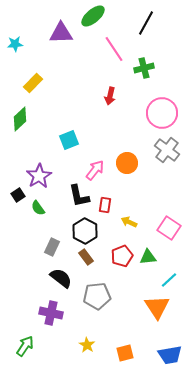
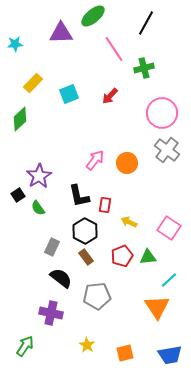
red arrow: rotated 30 degrees clockwise
cyan square: moved 46 px up
pink arrow: moved 10 px up
